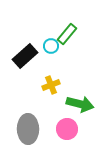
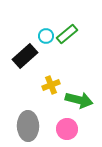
green rectangle: rotated 10 degrees clockwise
cyan circle: moved 5 px left, 10 px up
green arrow: moved 1 px left, 4 px up
gray ellipse: moved 3 px up
